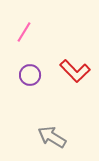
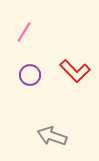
gray arrow: moved 1 px up; rotated 12 degrees counterclockwise
